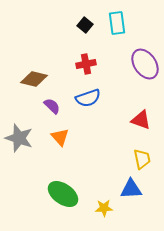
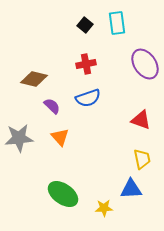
gray star: rotated 24 degrees counterclockwise
